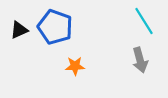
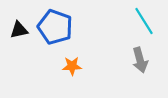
black triangle: rotated 12 degrees clockwise
orange star: moved 3 px left
